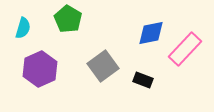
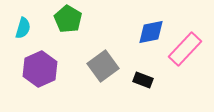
blue diamond: moved 1 px up
